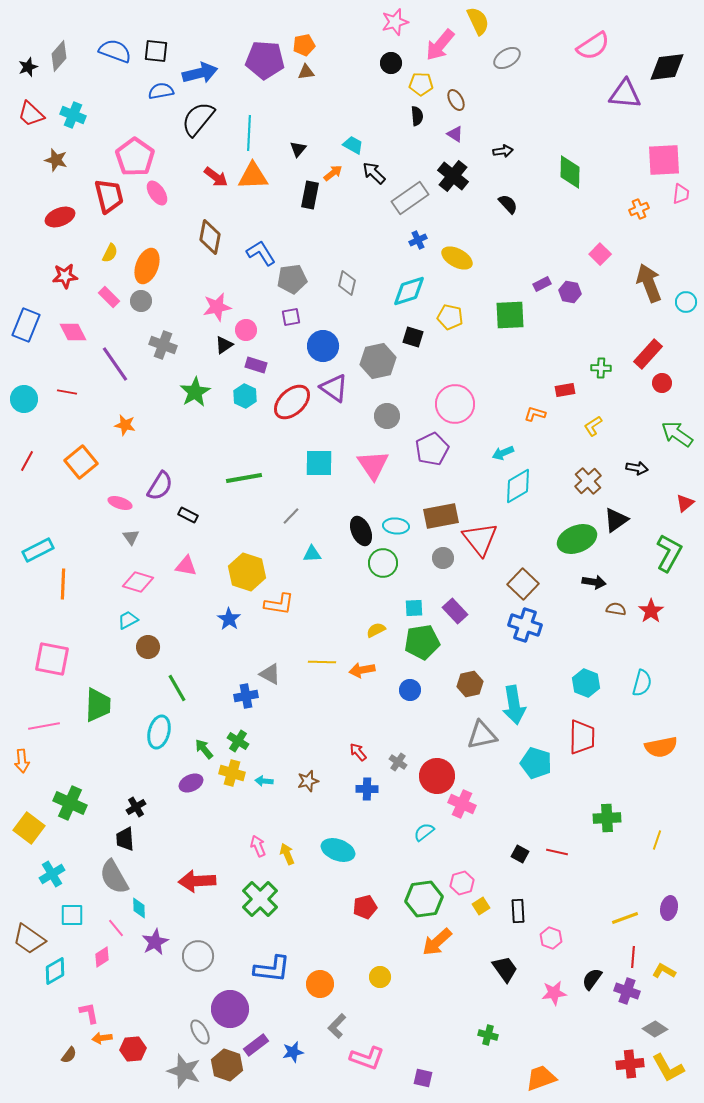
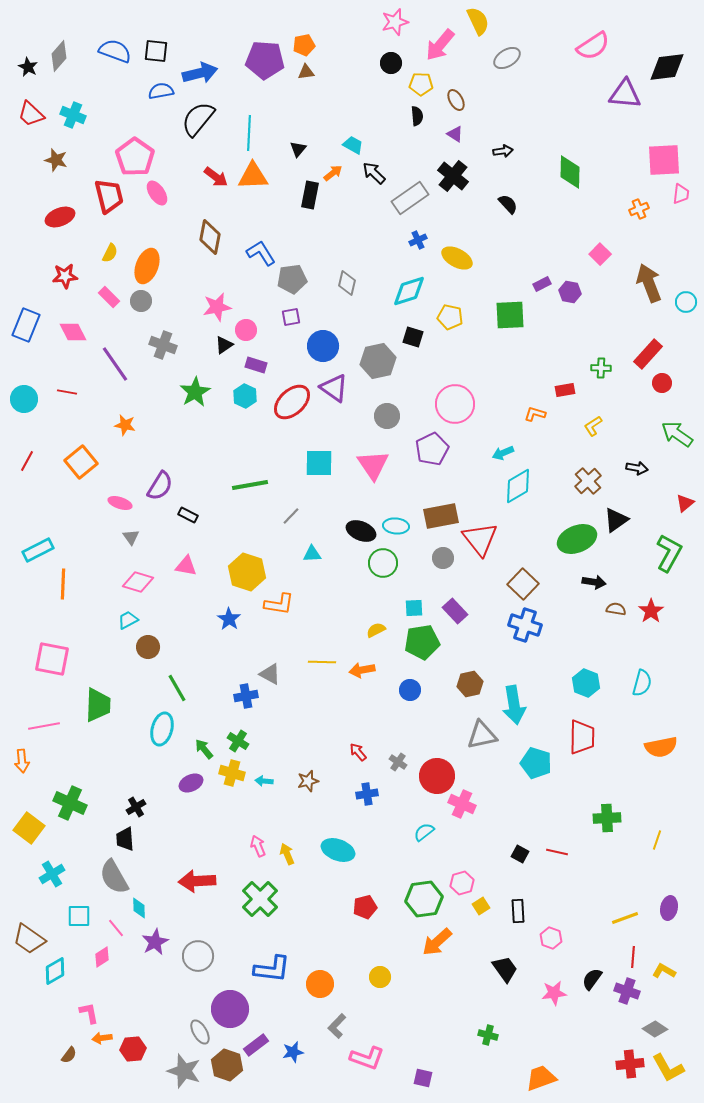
black star at (28, 67): rotated 24 degrees counterclockwise
green line at (244, 478): moved 6 px right, 7 px down
black ellipse at (361, 531): rotated 44 degrees counterclockwise
cyan ellipse at (159, 732): moved 3 px right, 3 px up
blue cross at (367, 789): moved 5 px down; rotated 10 degrees counterclockwise
cyan square at (72, 915): moved 7 px right, 1 px down
